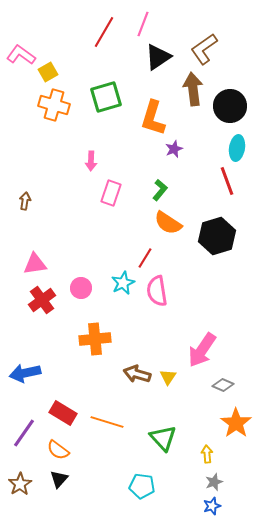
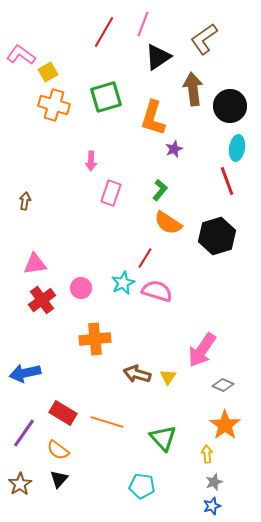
brown L-shape at (204, 49): moved 10 px up
pink semicircle at (157, 291): rotated 116 degrees clockwise
orange star at (236, 423): moved 11 px left, 2 px down
